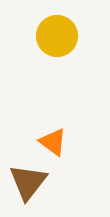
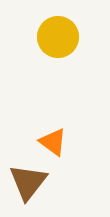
yellow circle: moved 1 px right, 1 px down
